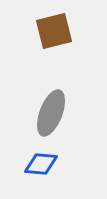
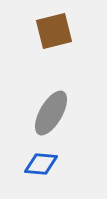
gray ellipse: rotated 9 degrees clockwise
